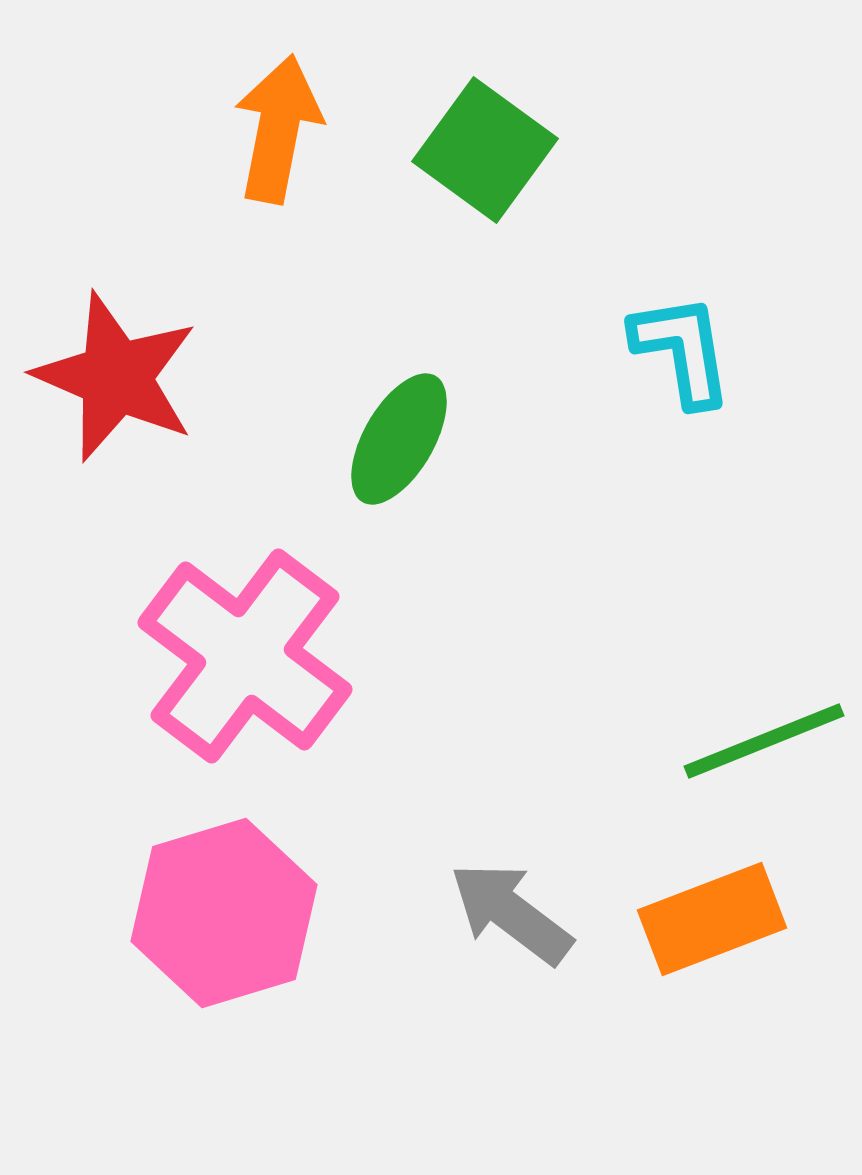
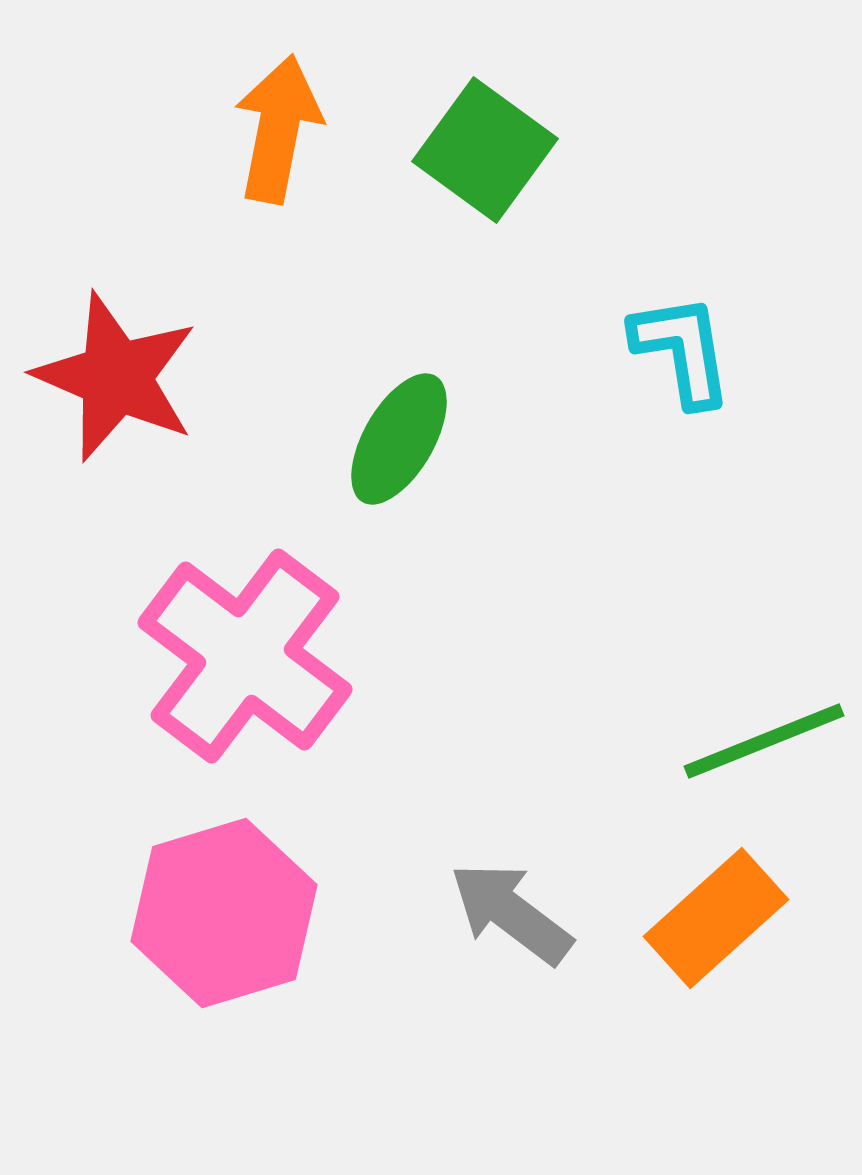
orange rectangle: moved 4 px right, 1 px up; rotated 21 degrees counterclockwise
